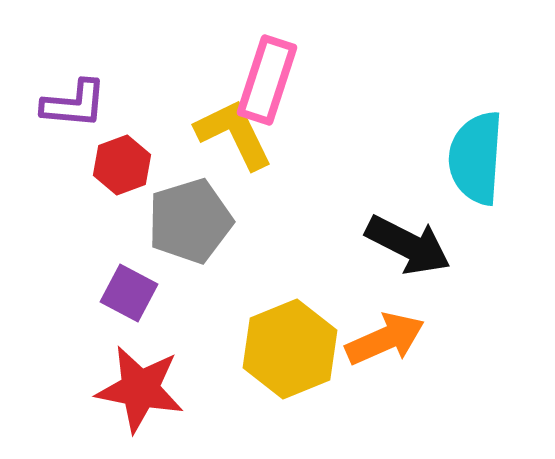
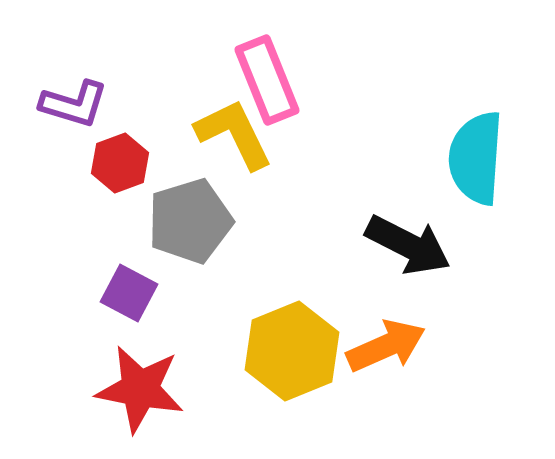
pink rectangle: rotated 40 degrees counterclockwise
purple L-shape: rotated 12 degrees clockwise
red hexagon: moved 2 px left, 2 px up
orange arrow: moved 1 px right, 7 px down
yellow hexagon: moved 2 px right, 2 px down
